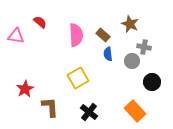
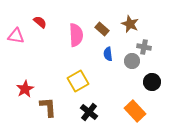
brown rectangle: moved 1 px left, 6 px up
yellow square: moved 3 px down
brown L-shape: moved 2 px left
